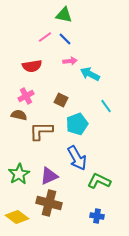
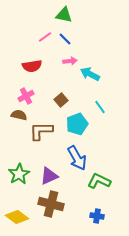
brown square: rotated 24 degrees clockwise
cyan line: moved 6 px left, 1 px down
brown cross: moved 2 px right, 1 px down
